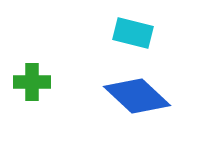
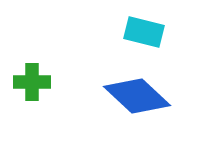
cyan rectangle: moved 11 px right, 1 px up
